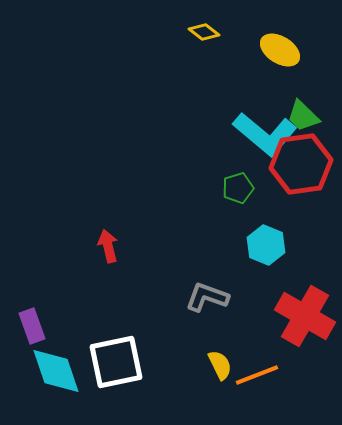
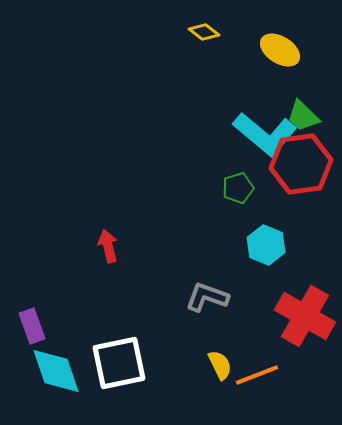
white square: moved 3 px right, 1 px down
